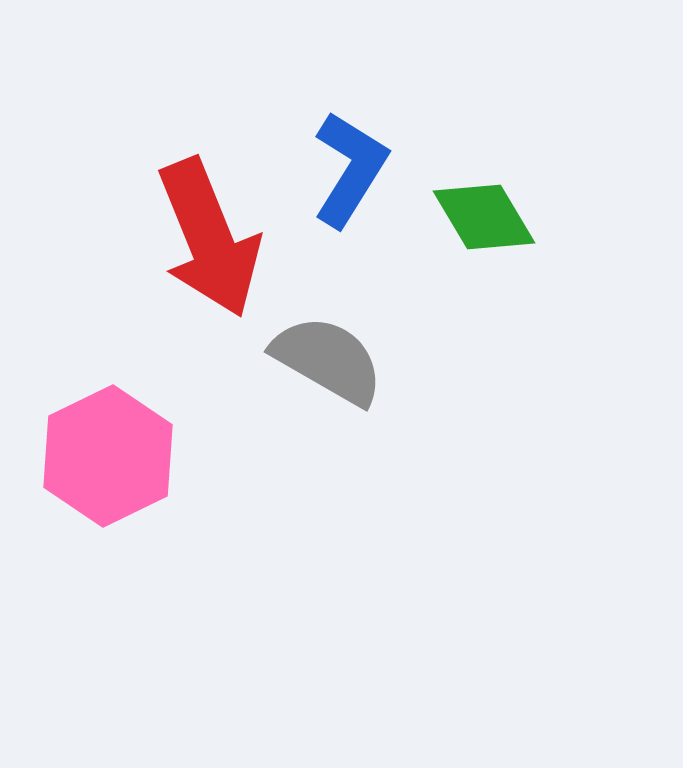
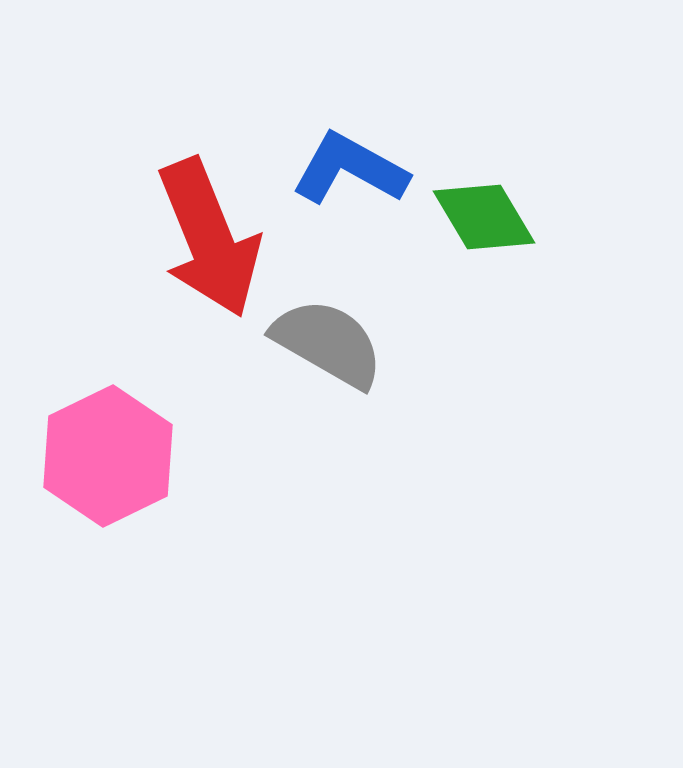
blue L-shape: rotated 93 degrees counterclockwise
gray semicircle: moved 17 px up
